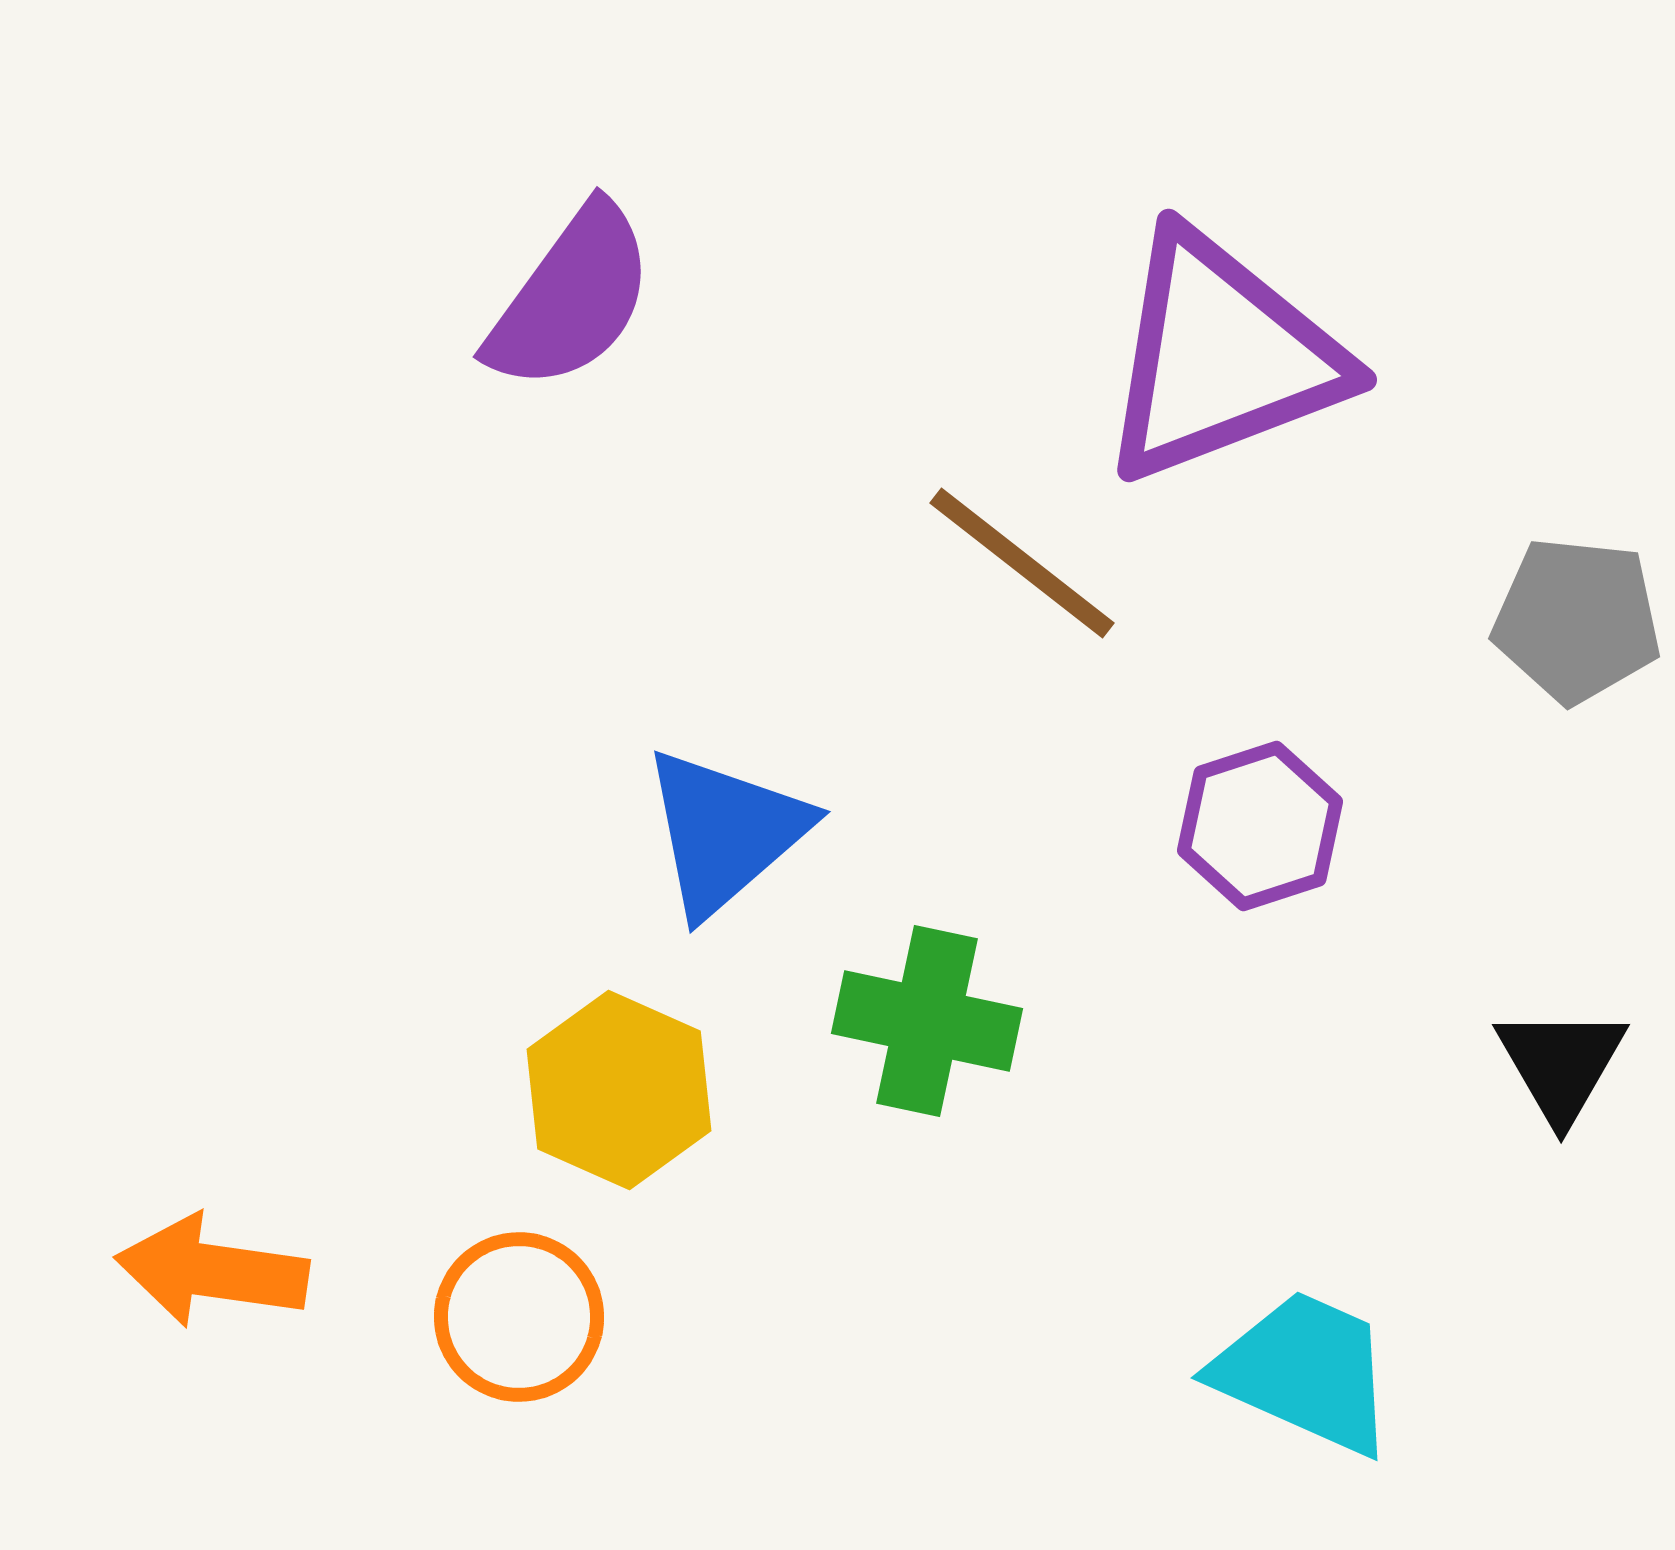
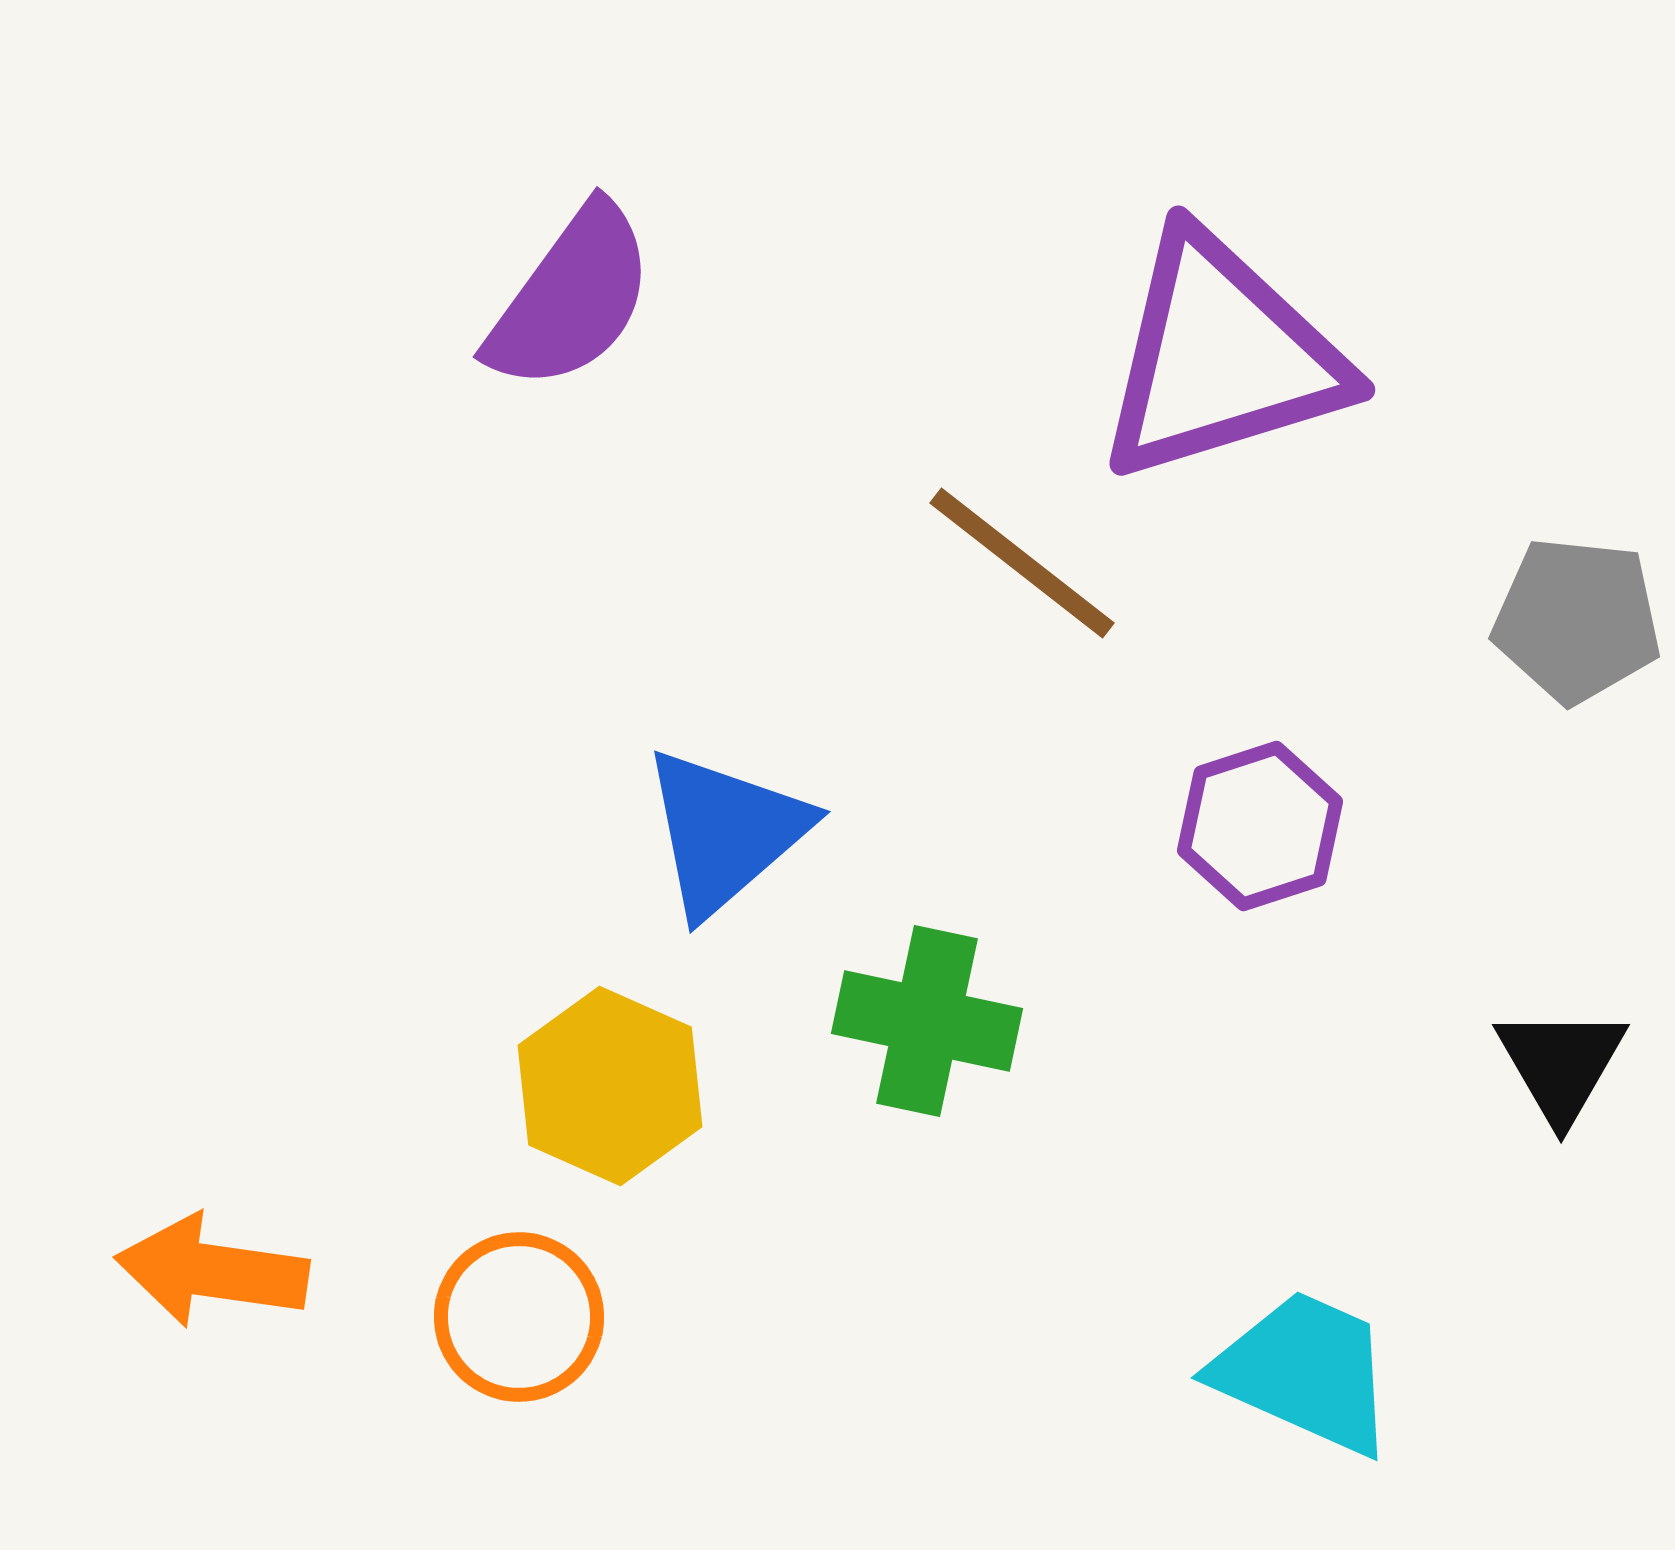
purple triangle: rotated 4 degrees clockwise
yellow hexagon: moved 9 px left, 4 px up
